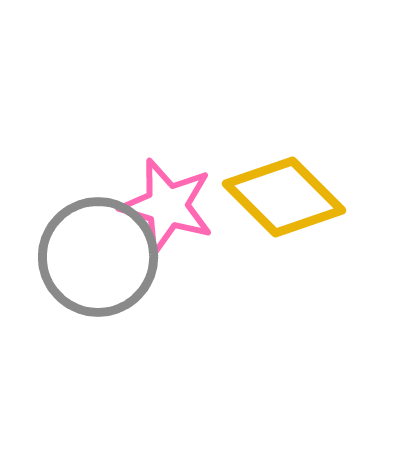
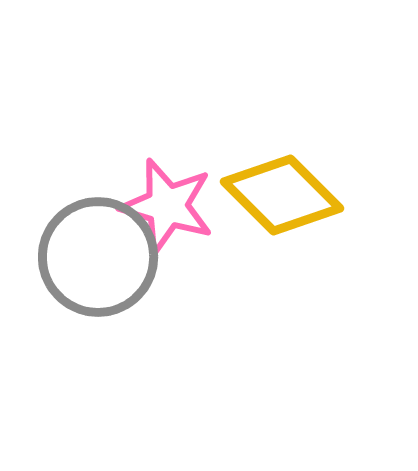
yellow diamond: moved 2 px left, 2 px up
